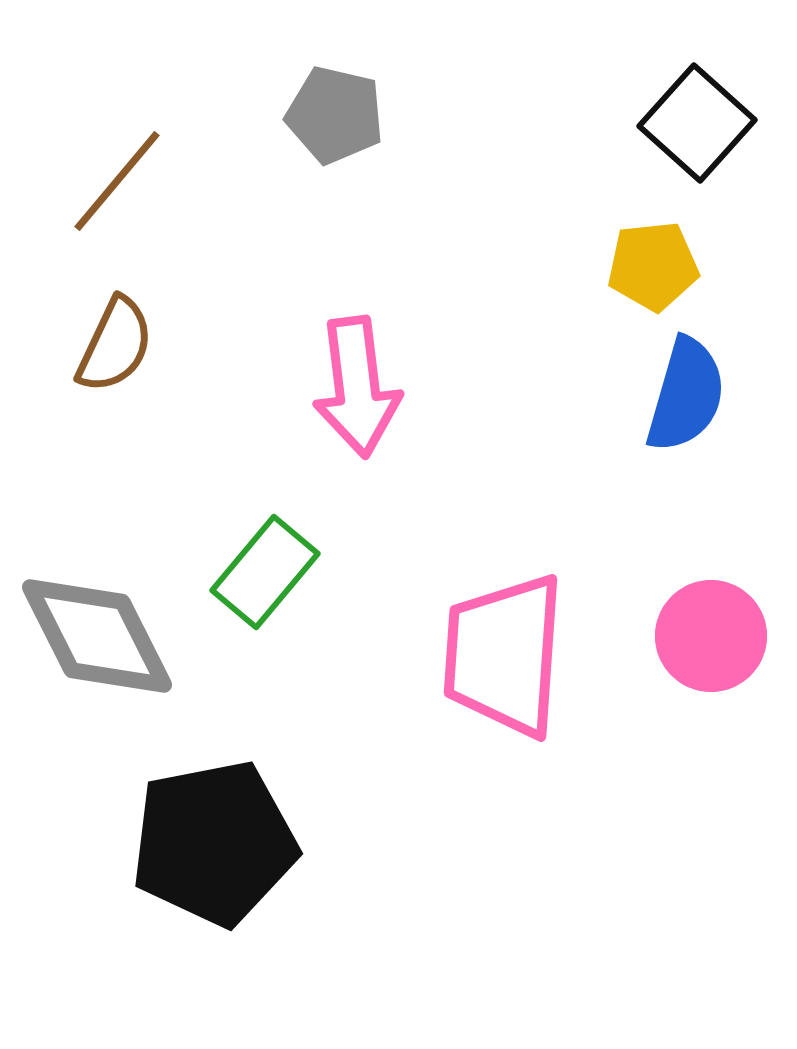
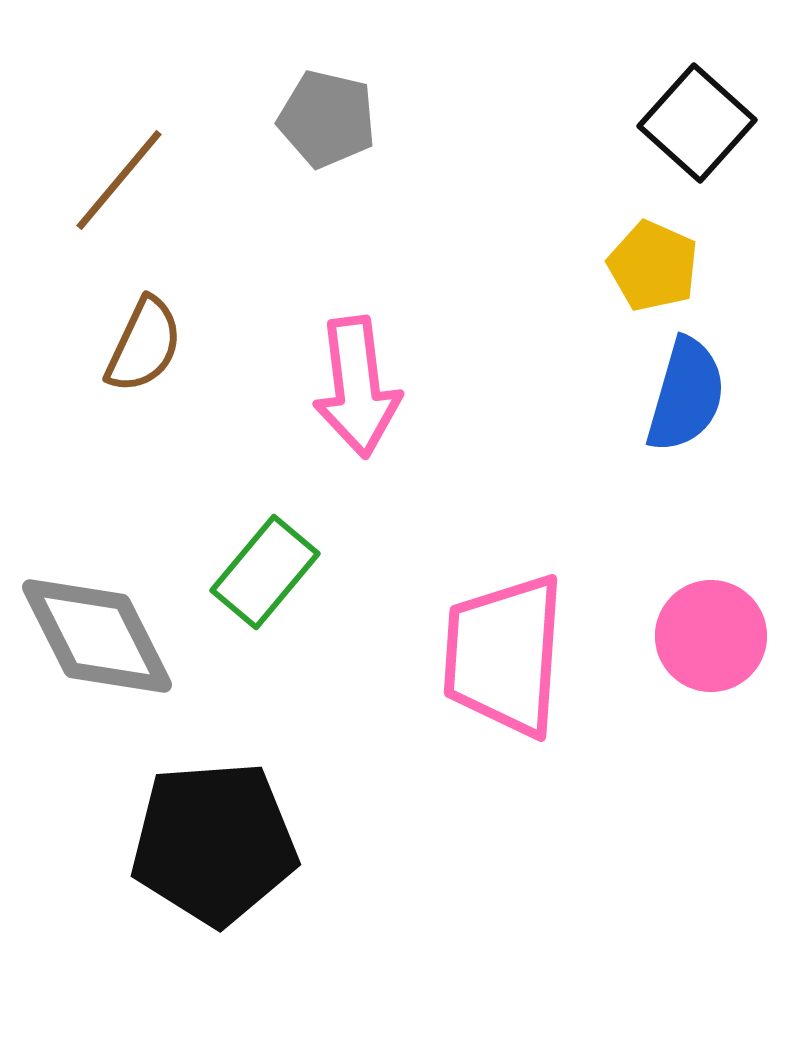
gray pentagon: moved 8 px left, 4 px down
brown line: moved 2 px right, 1 px up
yellow pentagon: rotated 30 degrees clockwise
brown semicircle: moved 29 px right
black pentagon: rotated 7 degrees clockwise
